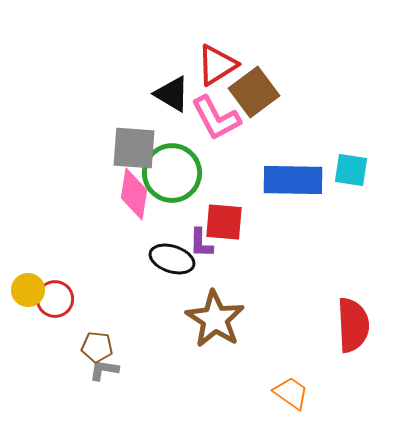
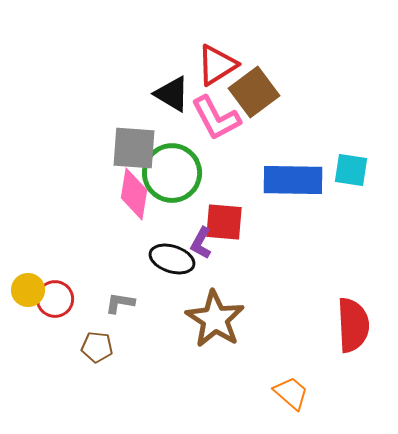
purple L-shape: rotated 28 degrees clockwise
gray L-shape: moved 16 px right, 67 px up
orange trapezoid: rotated 6 degrees clockwise
